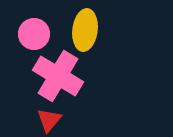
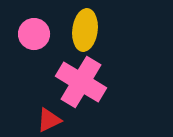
pink cross: moved 23 px right, 6 px down
red triangle: rotated 24 degrees clockwise
